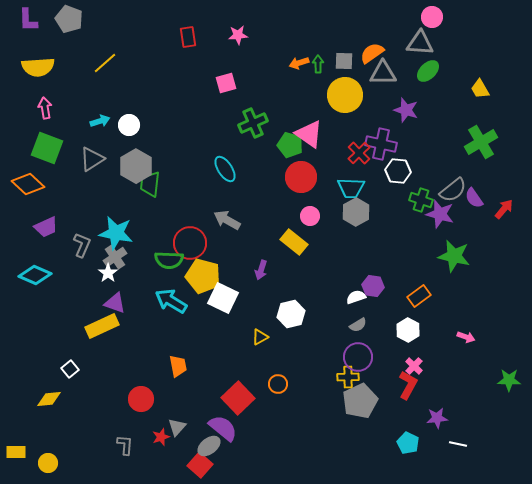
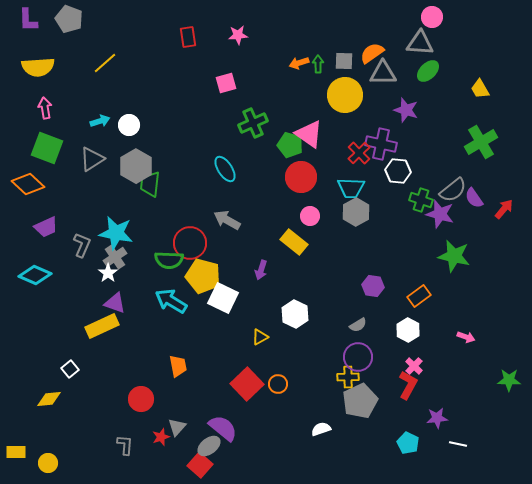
white semicircle at (356, 297): moved 35 px left, 132 px down
white hexagon at (291, 314): moved 4 px right; rotated 20 degrees counterclockwise
red square at (238, 398): moved 9 px right, 14 px up
